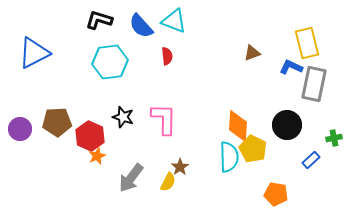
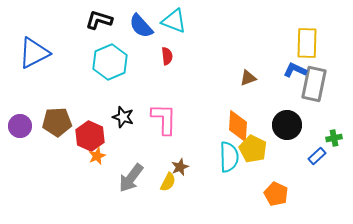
yellow rectangle: rotated 16 degrees clockwise
brown triangle: moved 4 px left, 25 px down
cyan hexagon: rotated 16 degrees counterclockwise
blue L-shape: moved 4 px right, 3 px down
purple circle: moved 3 px up
blue rectangle: moved 6 px right, 4 px up
brown star: rotated 12 degrees clockwise
orange pentagon: rotated 15 degrees clockwise
